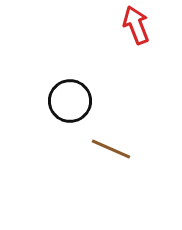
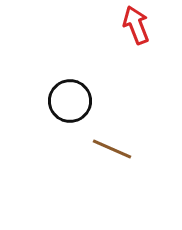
brown line: moved 1 px right
